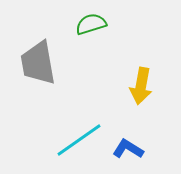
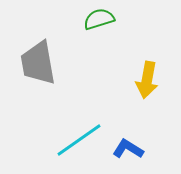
green semicircle: moved 8 px right, 5 px up
yellow arrow: moved 6 px right, 6 px up
